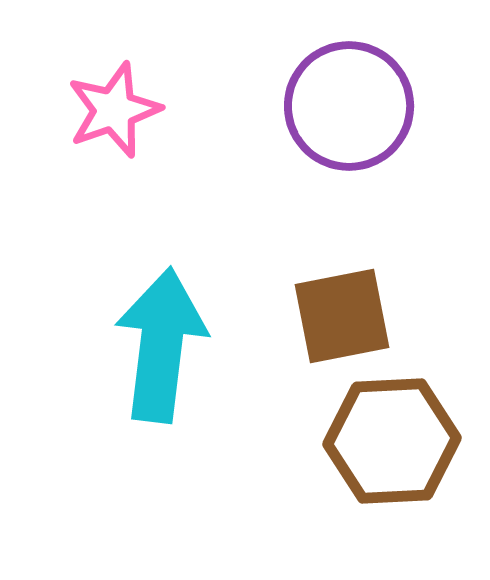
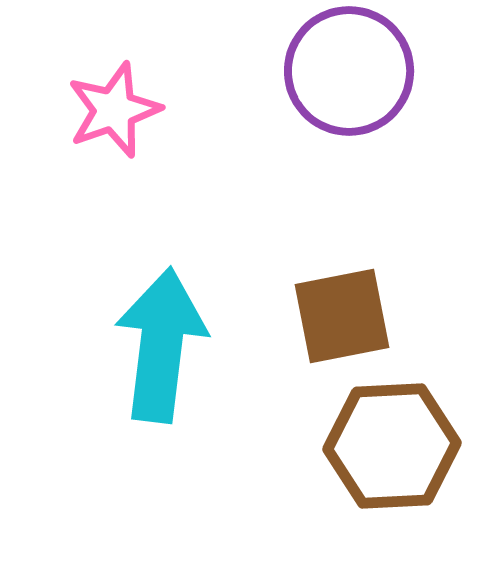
purple circle: moved 35 px up
brown hexagon: moved 5 px down
